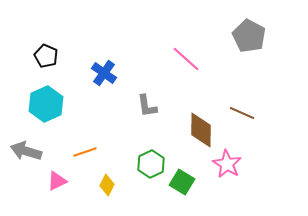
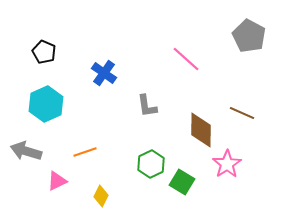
black pentagon: moved 2 px left, 4 px up
pink star: rotated 8 degrees clockwise
yellow diamond: moved 6 px left, 11 px down
